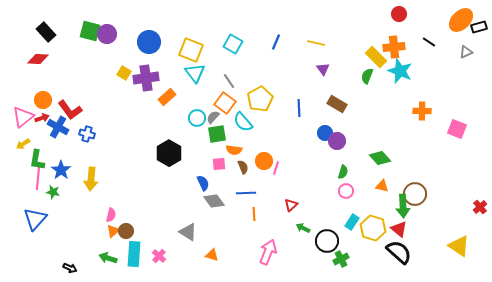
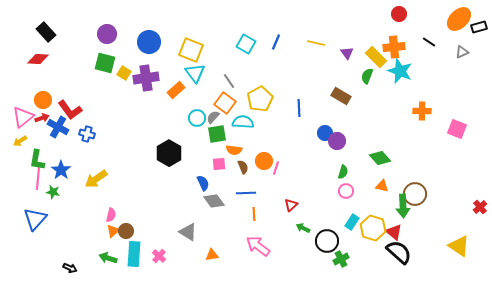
orange ellipse at (461, 20): moved 2 px left, 1 px up
green square at (90, 31): moved 15 px right, 32 px down
cyan square at (233, 44): moved 13 px right
gray triangle at (466, 52): moved 4 px left
purple triangle at (323, 69): moved 24 px right, 16 px up
orange rectangle at (167, 97): moved 9 px right, 7 px up
brown rectangle at (337, 104): moved 4 px right, 8 px up
cyan semicircle at (243, 122): rotated 135 degrees clockwise
yellow arrow at (23, 144): moved 3 px left, 3 px up
yellow arrow at (91, 179): moved 5 px right; rotated 50 degrees clockwise
red triangle at (399, 229): moved 5 px left, 3 px down
pink arrow at (268, 252): moved 10 px left, 6 px up; rotated 75 degrees counterclockwise
orange triangle at (212, 255): rotated 24 degrees counterclockwise
